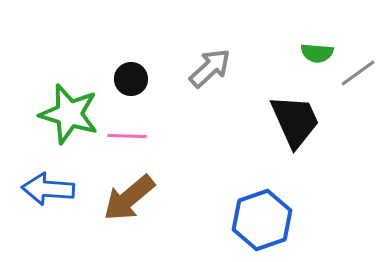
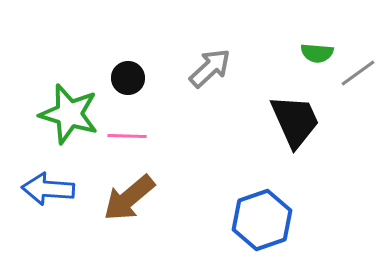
black circle: moved 3 px left, 1 px up
